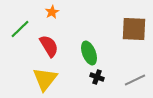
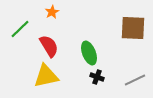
brown square: moved 1 px left, 1 px up
yellow triangle: moved 1 px right, 3 px up; rotated 40 degrees clockwise
